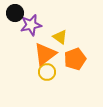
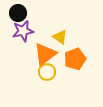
black circle: moved 3 px right
purple star: moved 8 px left, 6 px down
